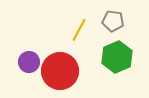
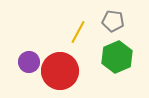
yellow line: moved 1 px left, 2 px down
